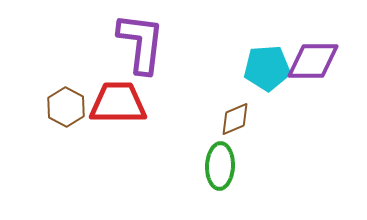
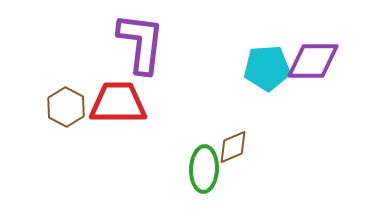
brown diamond: moved 2 px left, 28 px down
green ellipse: moved 16 px left, 3 px down
